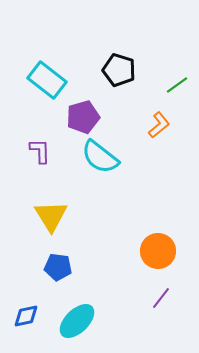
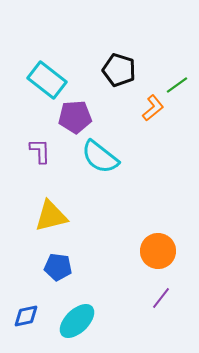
purple pentagon: moved 8 px left; rotated 12 degrees clockwise
orange L-shape: moved 6 px left, 17 px up
yellow triangle: rotated 48 degrees clockwise
